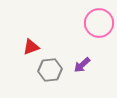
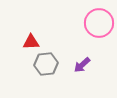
red triangle: moved 5 px up; rotated 18 degrees clockwise
gray hexagon: moved 4 px left, 6 px up
